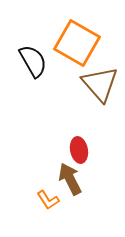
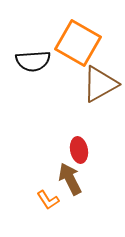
orange square: moved 1 px right
black semicircle: rotated 116 degrees clockwise
brown triangle: rotated 42 degrees clockwise
